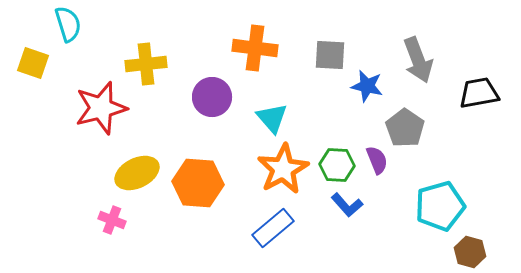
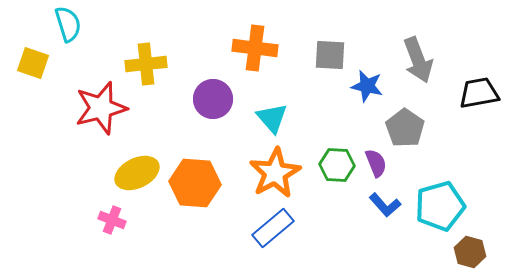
purple circle: moved 1 px right, 2 px down
purple semicircle: moved 1 px left, 3 px down
orange star: moved 8 px left, 4 px down
orange hexagon: moved 3 px left
blue L-shape: moved 38 px right
